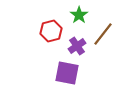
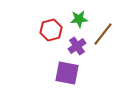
green star: moved 4 px down; rotated 30 degrees clockwise
red hexagon: moved 1 px up
